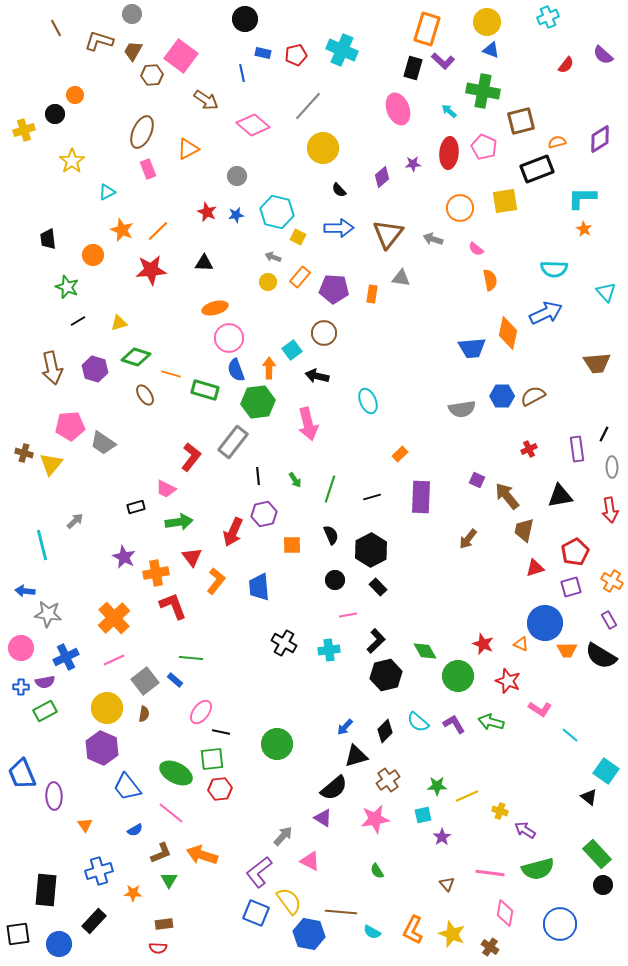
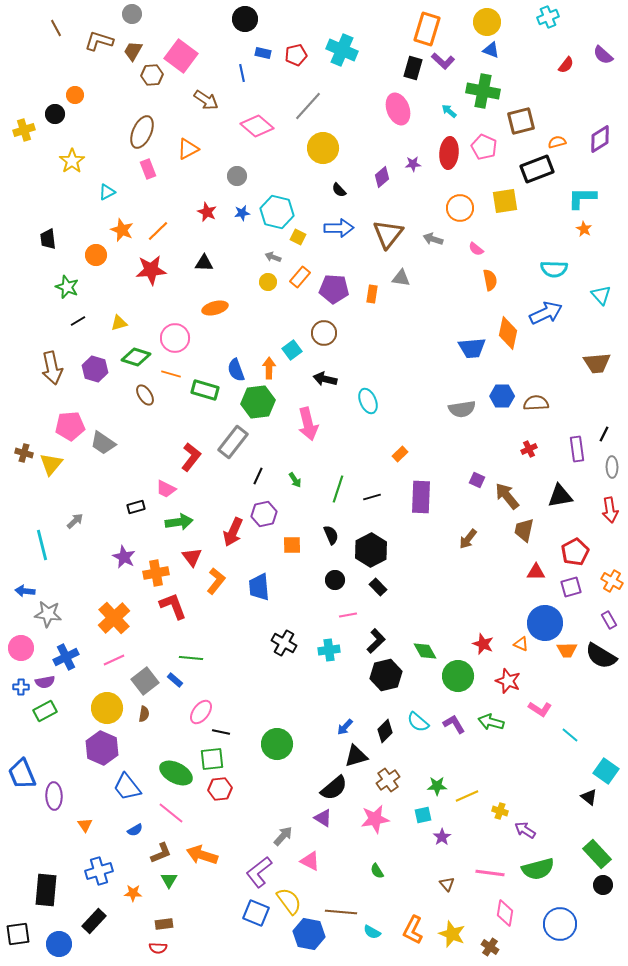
pink diamond at (253, 125): moved 4 px right, 1 px down
blue star at (236, 215): moved 6 px right, 2 px up
orange circle at (93, 255): moved 3 px right
cyan triangle at (606, 292): moved 5 px left, 3 px down
pink circle at (229, 338): moved 54 px left
black arrow at (317, 376): moved 8 px right, 3 px down
brown semicircle at (533, 396): moved 3 px right, 7 px down; rotated 25 degrees clockwise
black line at (258, 476): rotated 30 degrees clockwise
green line at (330, 489): moved 8 px right
red triangle at (535, 568): moved 1 px right, 4 px down; rotated 18 degrees clockwise
